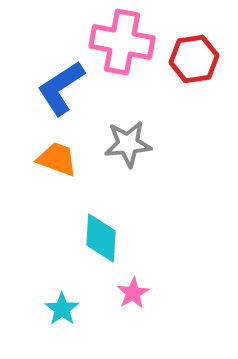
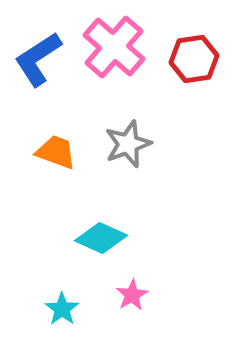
pink cross: moved 8 px left, 5 px down; rotated 30 degrees clockwise
blue L-shape: moved 23 px left, 29 px up
gray star: rotated 15 degrees counterclockwise
orange trapezoid: moved 1 px left, 7 px up
cyan diamond: rotated 69 degrees counterclockwise
pink star: moved 1 px left, 2 px down
